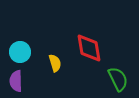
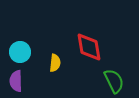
red diamond: moved 1 px up
yellow semicircle: rotated 24 degrees clockwise
green semicircle: moved 4 px left, 2 px down
